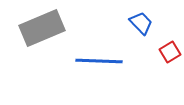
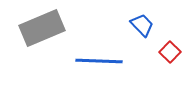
blue trapezoid: moved 1 px right, 2 px down
red square: rotated 15 degrees counterclockwise
